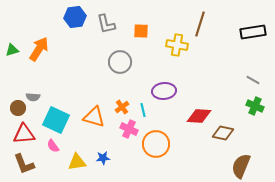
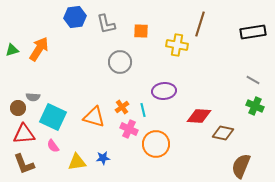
cyan square: moved 3 px left, 3 px up
